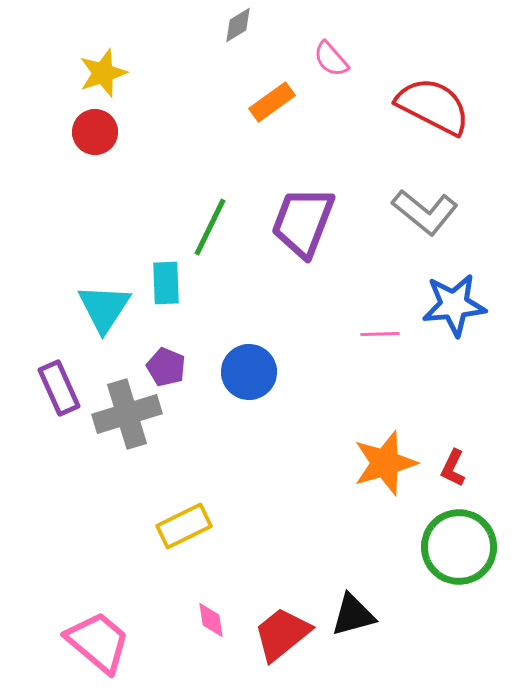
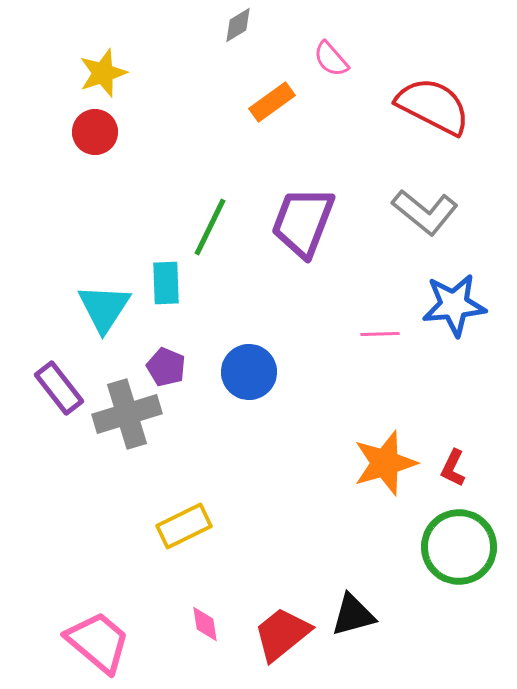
purple rectangle: rotated 14 degrees counterclockwise
pink diamond: moved 6 px left, 4 px down
